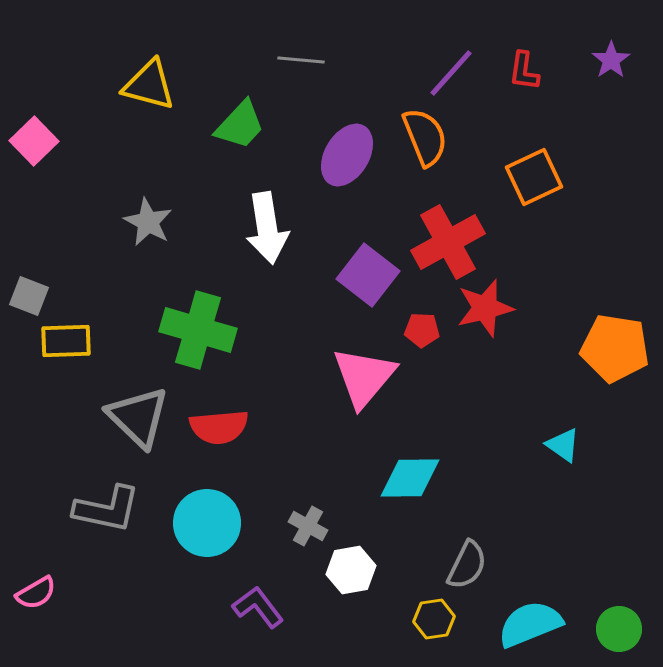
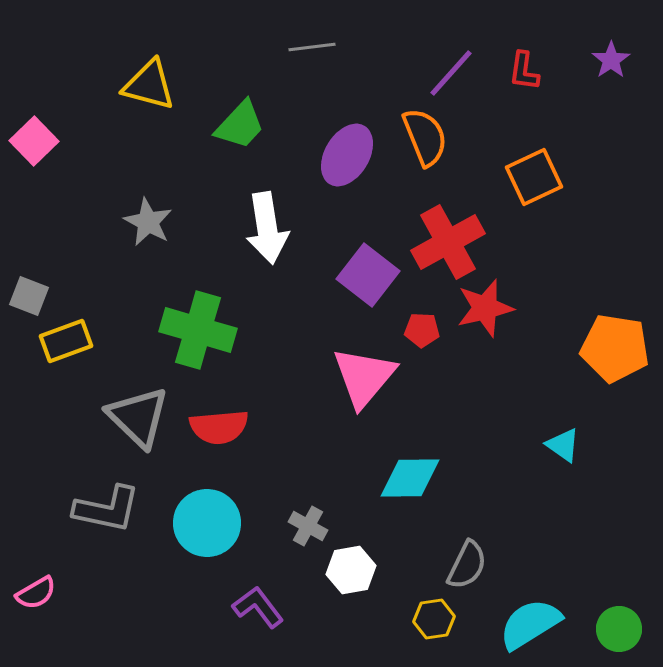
gray line: moved 11 px right, 13 px up; rotated 12 degrees counterclockwise
yellow rectangle: rotated 18 degrees counterclockwise
cyan semicircle: rotated 10 degrees counterclockwise
